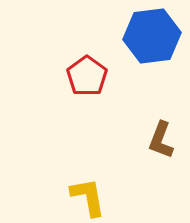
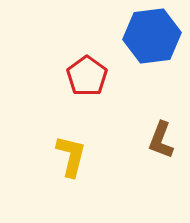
yellow L-shape: moved 17 px left, 41 px up; rotated 24 degrees clockwise
